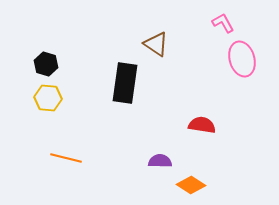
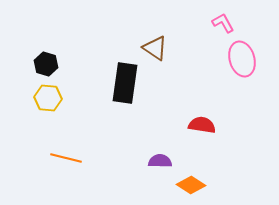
brown triangle: moved 1 px left, 4 px down
